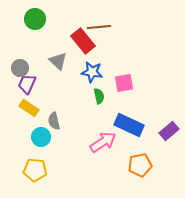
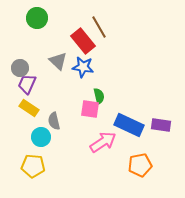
green circle: moved 2 px right, 1 px up
brown line: rotated 65 degrees clockwise
blue star: moved 9 px left, 5 px up
pink square: moved 34 px left, 26 px down; rotated 18 degrees clockwise
purple rectangle: moved 8 px left, 6 px up; rotated 48 degrees clockwise
yellow pentagon: moved 2 px left, 4 px up
